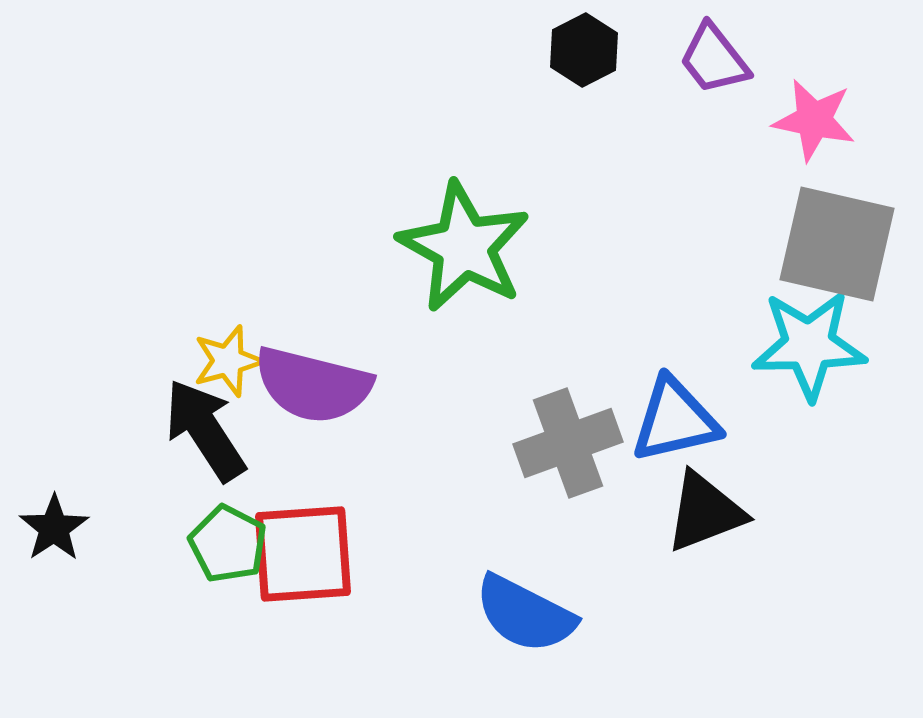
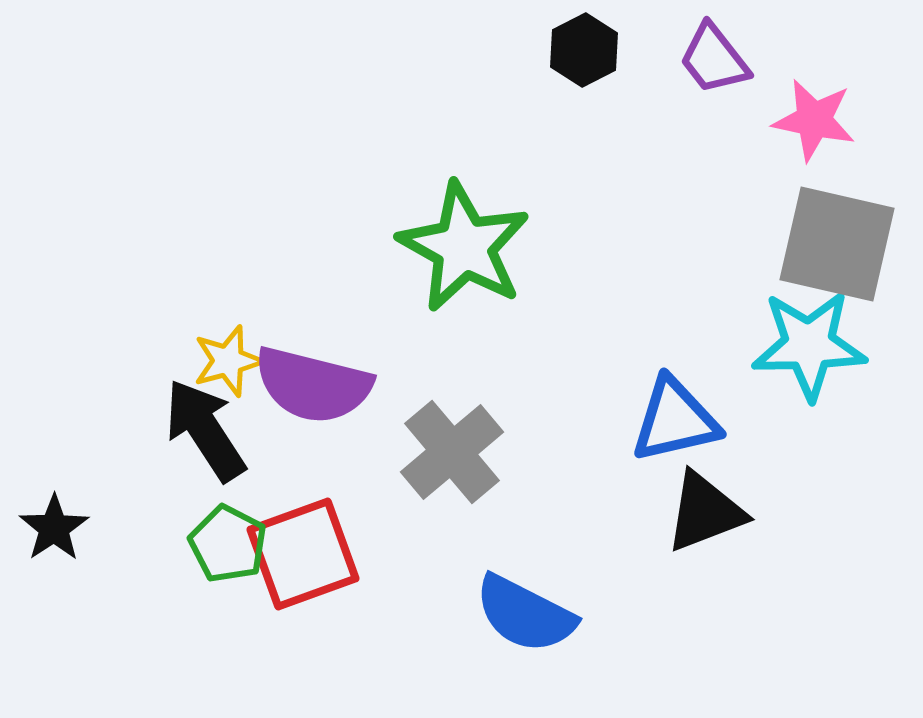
gray cross: moved 116 px left, 9 px down; rotated 20 degrees counterclockwise
red square: rotated 16 degrees counterclockwise
